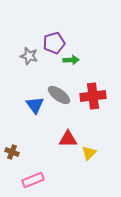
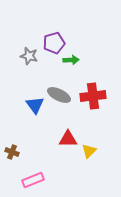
gray ellipse: rotated 10 degrees counterclockwise
yellow triangle: moved 2 px up
